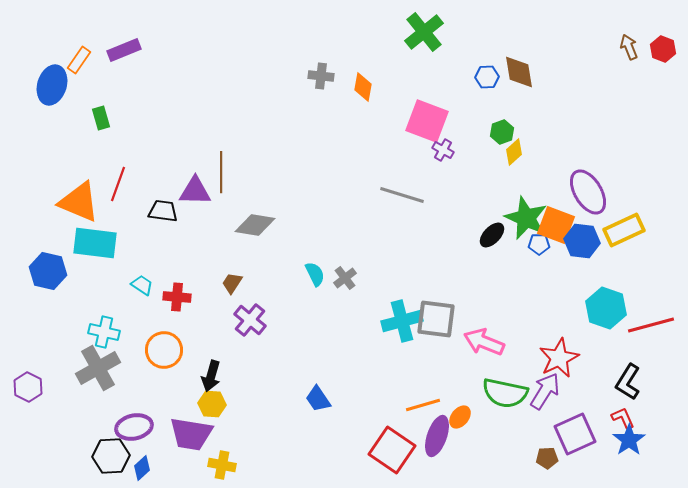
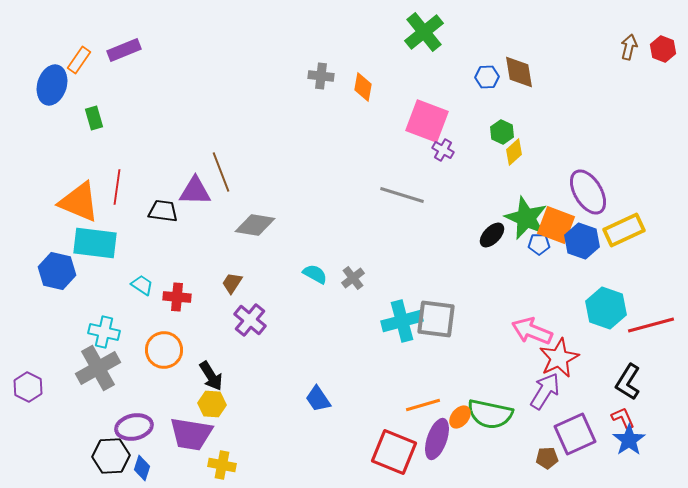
brown arrow at (629, 47): rotated 35 degrees clockwise
green rectangle at (101, 118): moved 7 px left
green hexagon at (502, 132): rotated 15 degrees counterclockwise
brown line at (221, 172): rotated 21 degrees counterclockwise
red line at (118, 184): moved 1 px left, 3 px down; rotated 12 degrees counterclockwise
blue hexagon at (582, 241): rotated 12 degrees clockwise
blue hexagon at (48, 271): moved 9 px right
cyan semicircle at (315, 274): rotated 35 degrees counterclockwise
gray cross at (345, 278): moved 8 px right
pink arrow at (484, 342): moved 48 px right, 11 px up
black arrow at (211, 376): rotated 48 degrees counterclockwise
green semicircle at (505, 393): moved 15 px left, 21 px down
purple ellipse at (437, 436): moved 3 px down
red square at (392, 450): moved 2 px right, 2 px down; rotated 12 degrees counterclockwise
blue diamond at (142, 468): rotated 30 degrees counterclockwise
